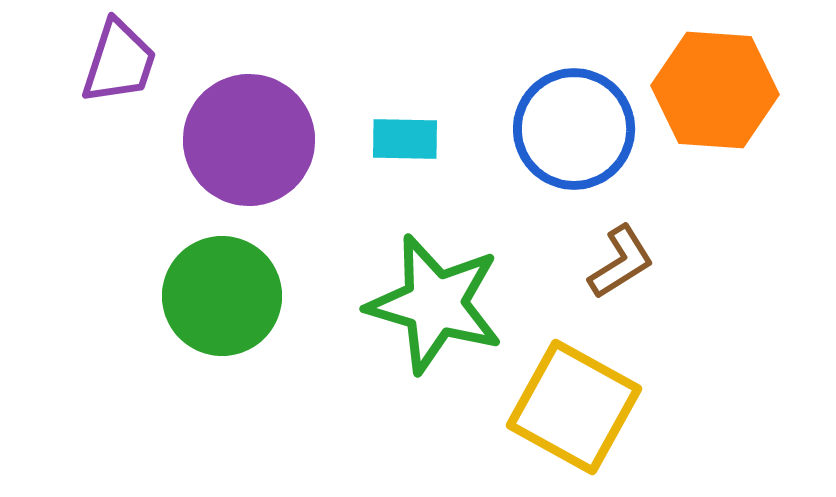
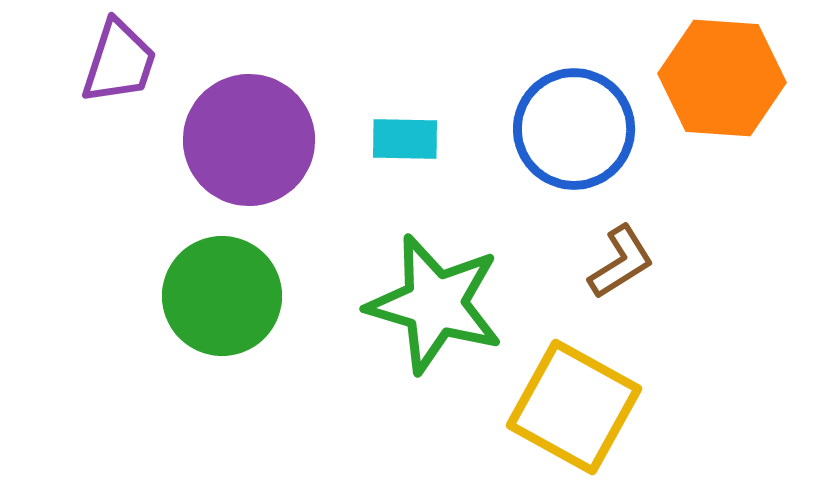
orange hexagon: moved 7 px right, 12 px up
